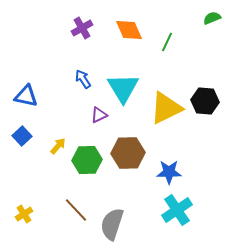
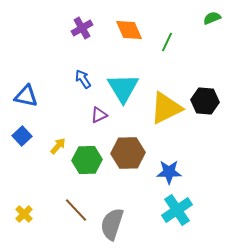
yellow cross: rotated 12 degrees counterclockwise
